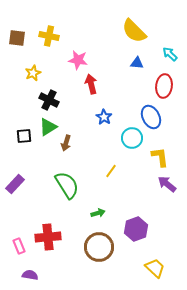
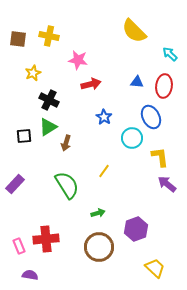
brown square: moved 1 px right, 1 px down
blue triangle: moved 19 px down
red arrow: rotated 90 degrees clockwise
yellow line: moved 7 px left
red cross: moved 2 px left, 2 px down
